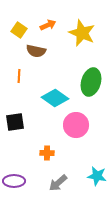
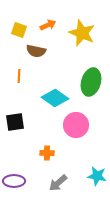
yellow square: rotated 14 degrees counterclockwise
